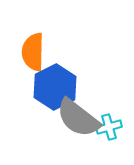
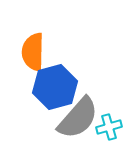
blue hexagon: rotated 12 degrees clockwise
gray semicircle: rotated 87 degrees counterclockwise
